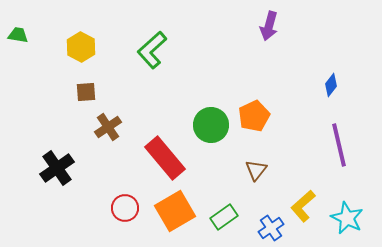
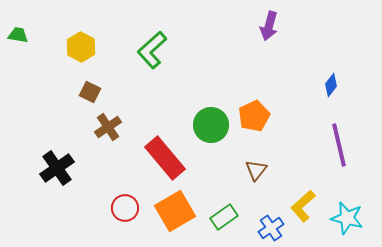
brown square: moved 4 px right; rotated 30 degrees clockwise
cyan star: rotated 12 degrees counterclockwise
